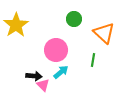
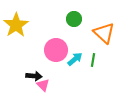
cyan arrow: moved 14 px right, 13 px up
